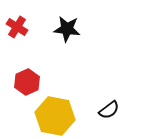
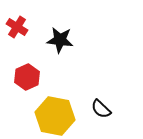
black star: moved 7 px left, 11 px down
red hexagon: moved 5 px up
black semicircle: moved 8 px left, 1 px up; rotated 80 degrees clockwise
